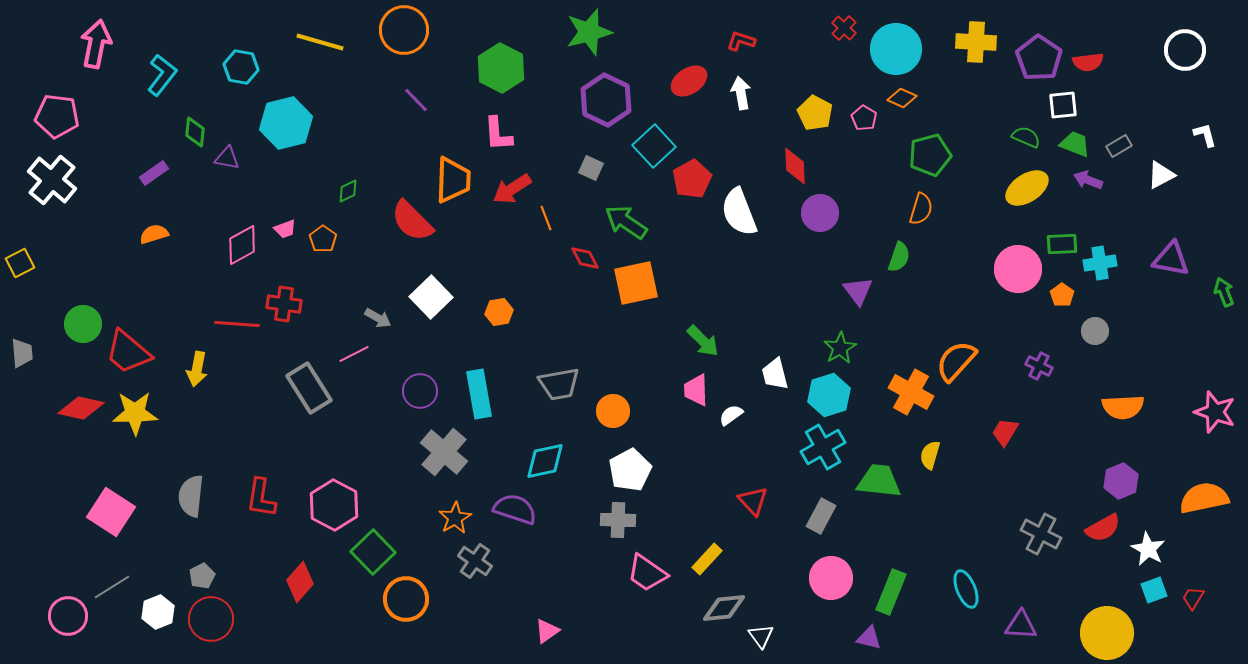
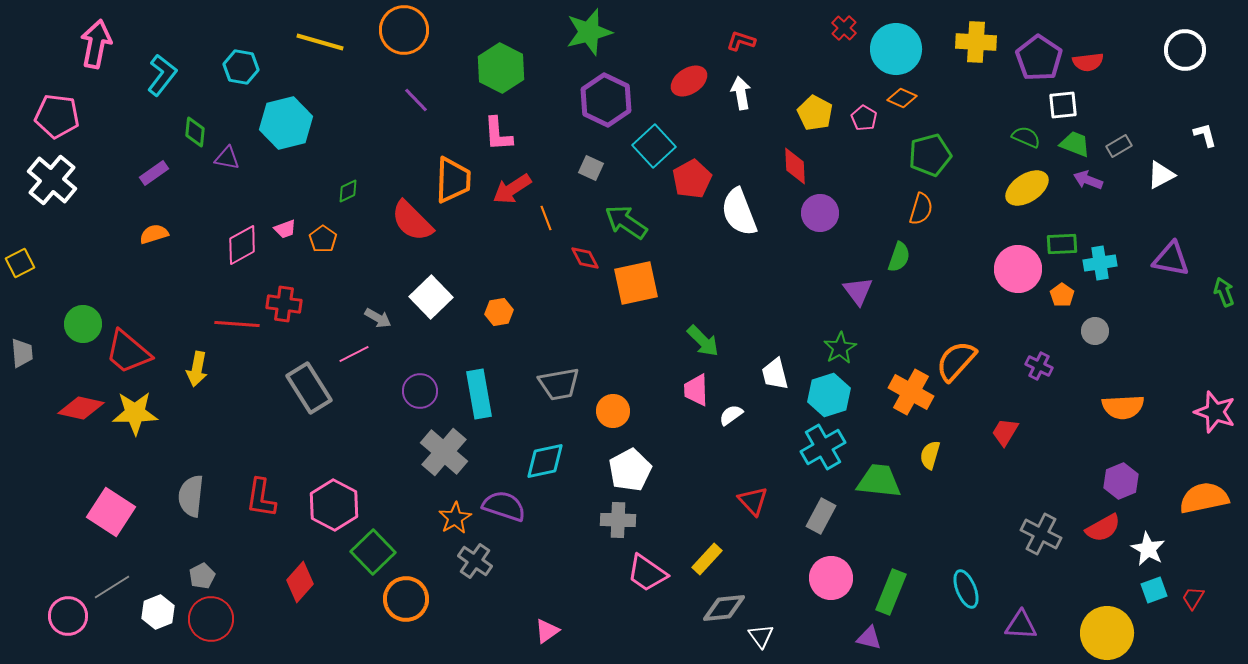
purple semicircle at (515, 509): moved 11 px left, 3 px up
